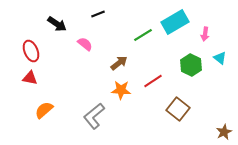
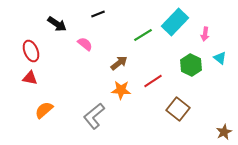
cyan rectangle: rotated 16 degrees counterclockwise
